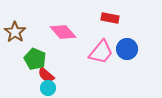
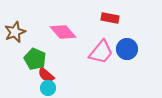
brown star: rotated 15 degrees clockwise
